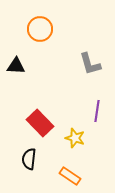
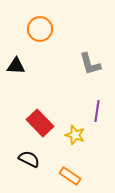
yellow star: moved 3 px up
black semicircle: rotated 110 degrees clockwise
